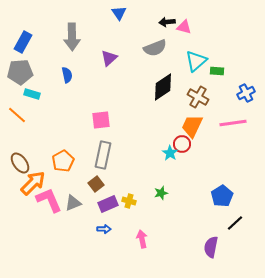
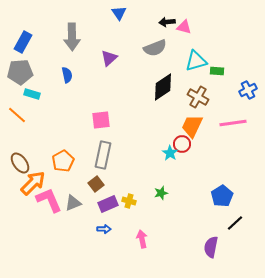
cyan triangle: rotated 25 degrees clockwise
blue cross: moved 2 px right, 3 px up
